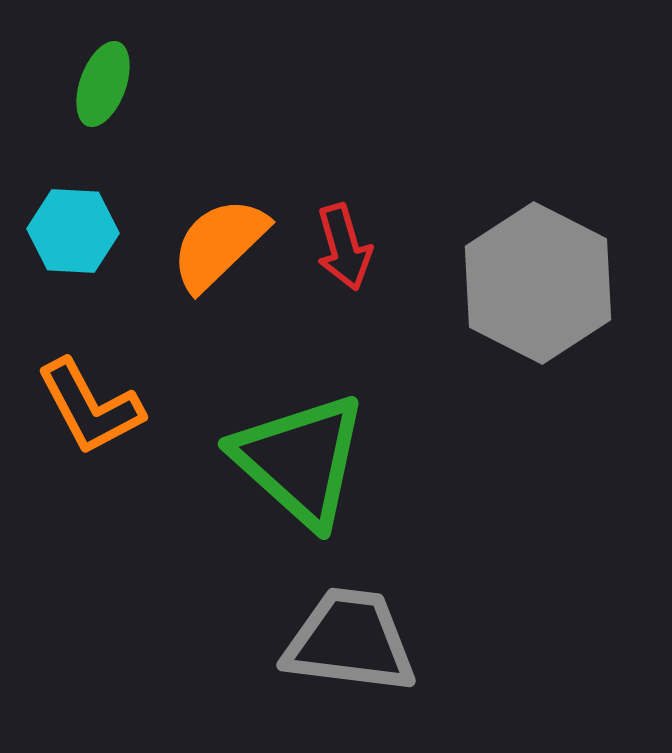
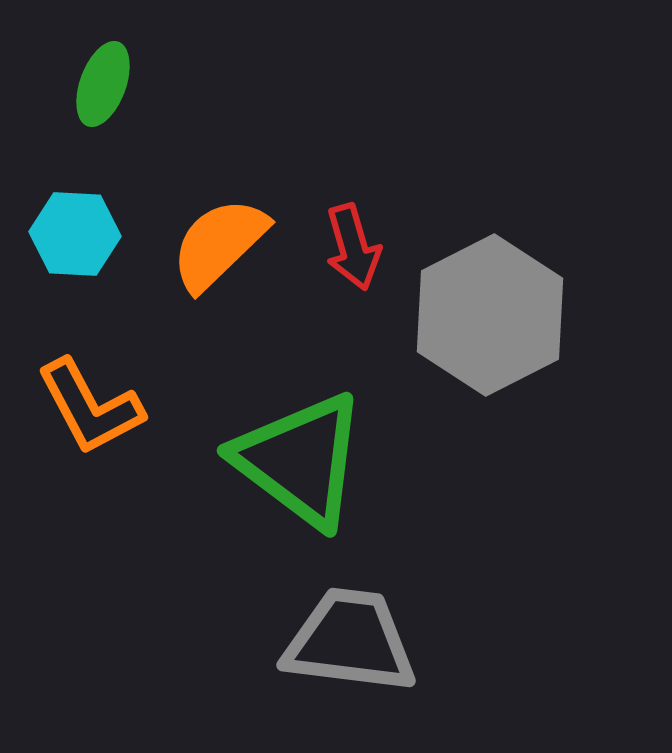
cyan hexagon: moved 2 px right, 3 px down
red arrow: moved 9 px right
gray hexagon: moved 48 px left, 32 px down; rotated 6 degrees clockwise
green triangle: rotated 5 degrees counterclockwise
